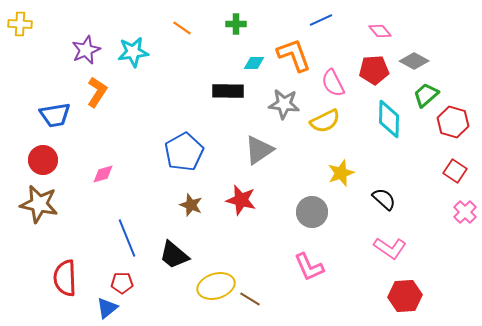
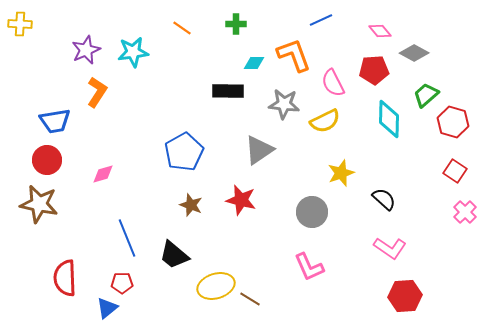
gray diamond at (414, 61): moved 8 px up
blue trapezoid at (55, 115): moved 6 px down
red circle at (43, 160): moved 4 px right
